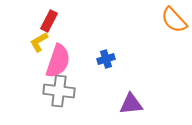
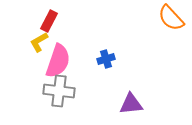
orange semicircle: moved 3 px left, 2 px up
